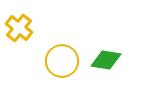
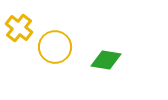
yellow circle: moved 7 px left, 14 px up
